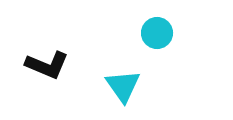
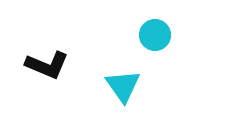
cyan circle: moved 2 px left, 2 px down
